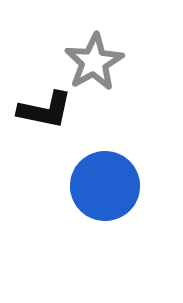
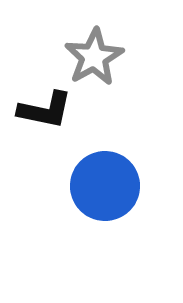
gray star: moved 5 px up
